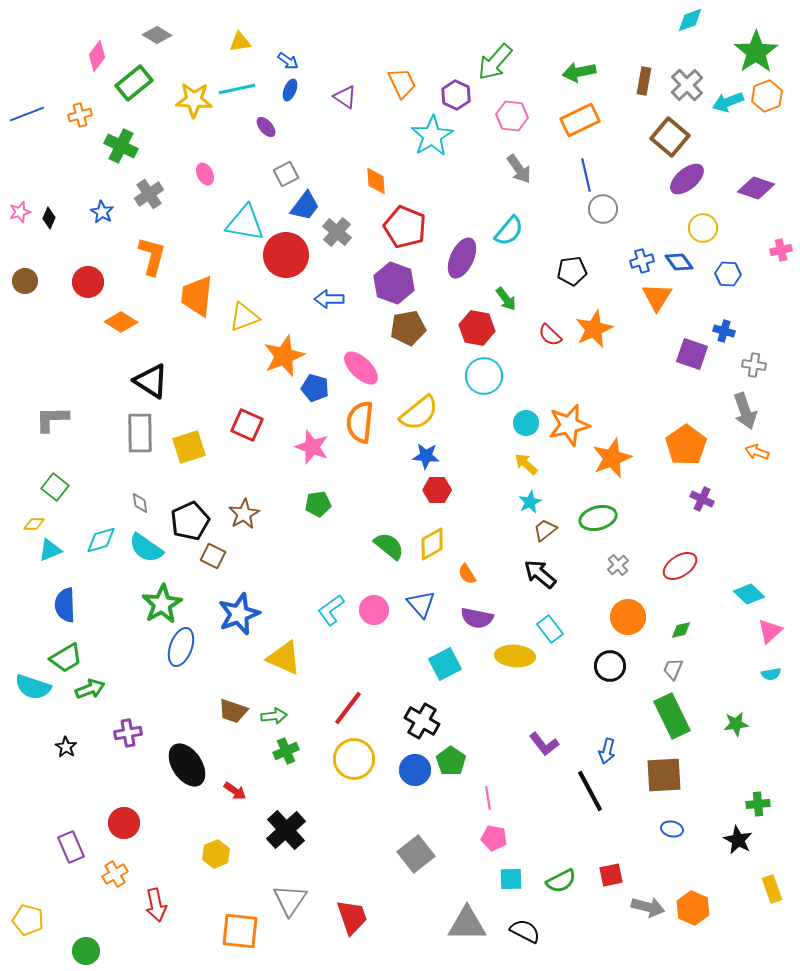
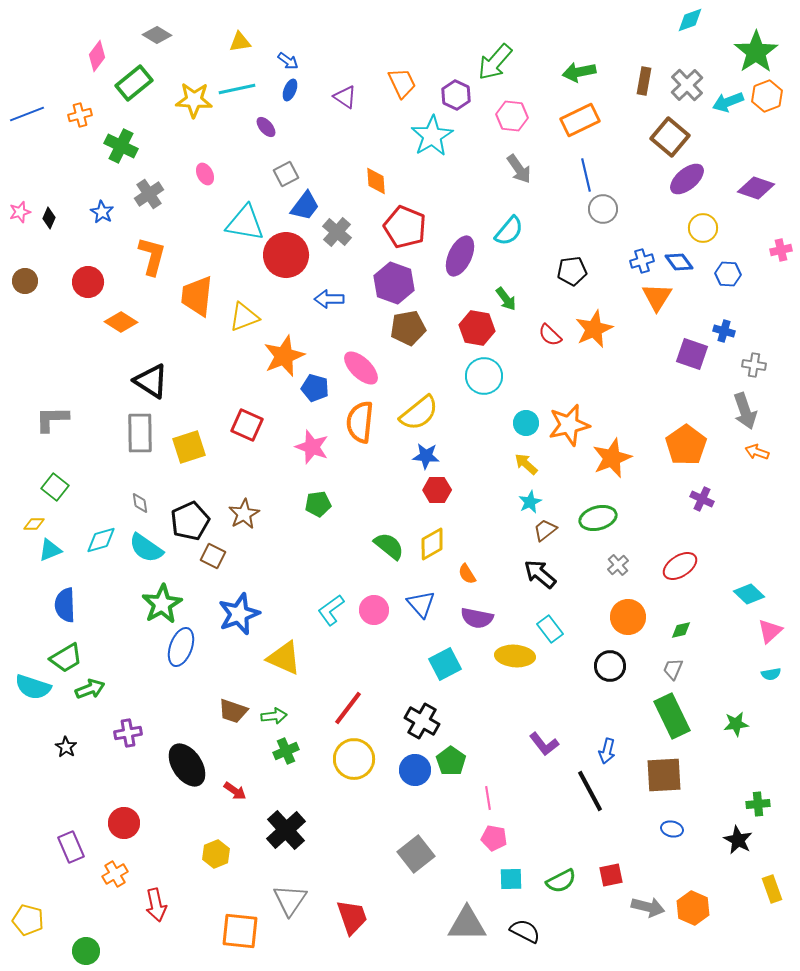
purple ellipse at (462, 258): moved 2 px left, 2 px up
